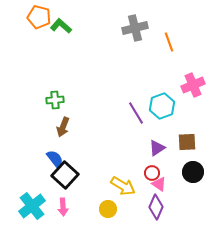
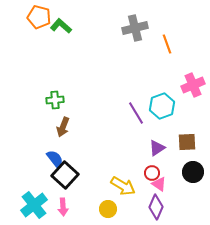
orange line: moved 2 px left, 2 px down
cyan cross: moved 2 px right, 1 px up
